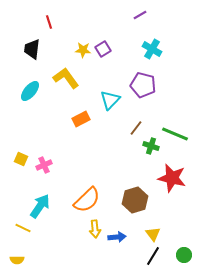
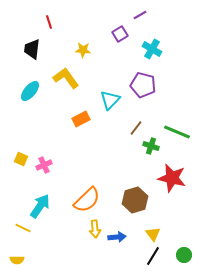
purple square: moved 17 px right, 15 px up
green line: moved 2 px right, 2 px up
